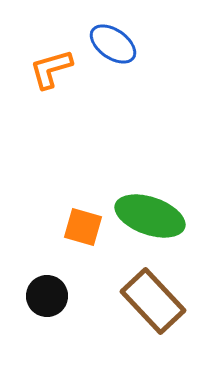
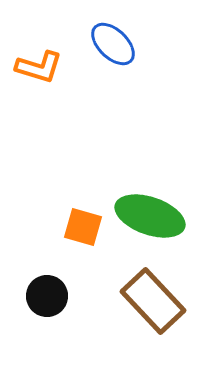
blue ellipse: rotated 9 degrees clockwise
orange L-shape: moved 12 px left, 2 px up; rotated 147 degrees counterclockwise
